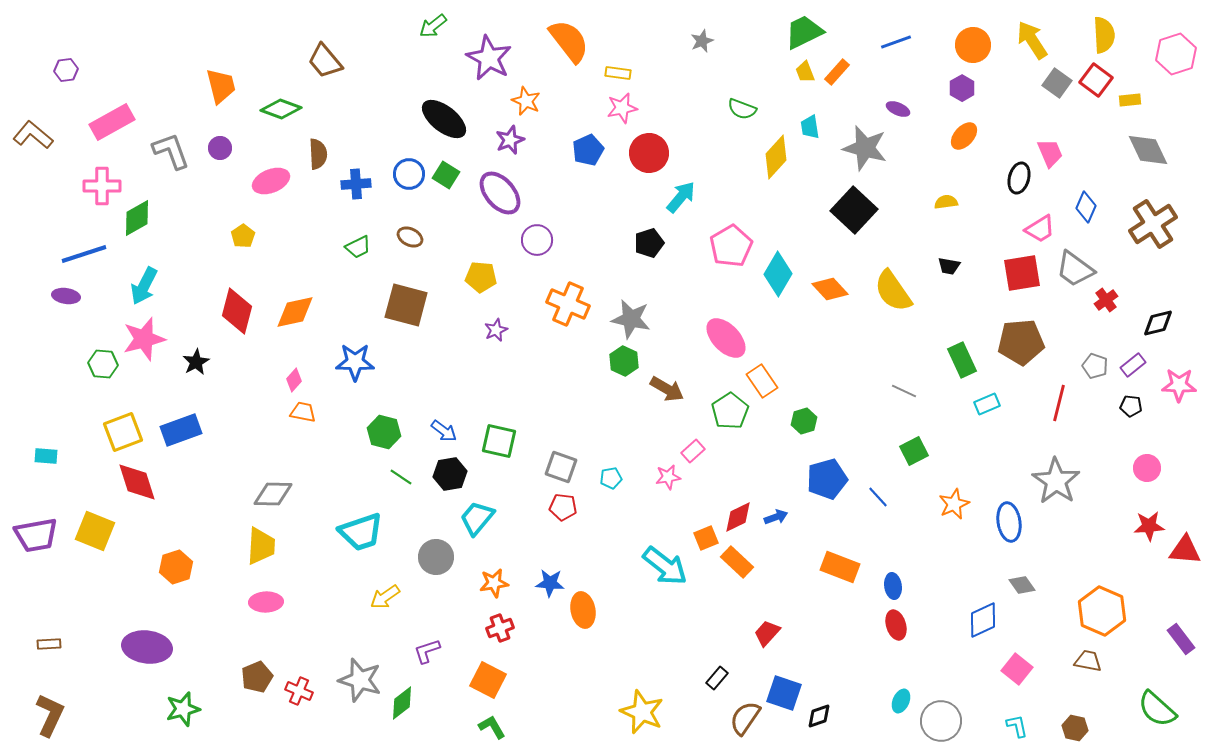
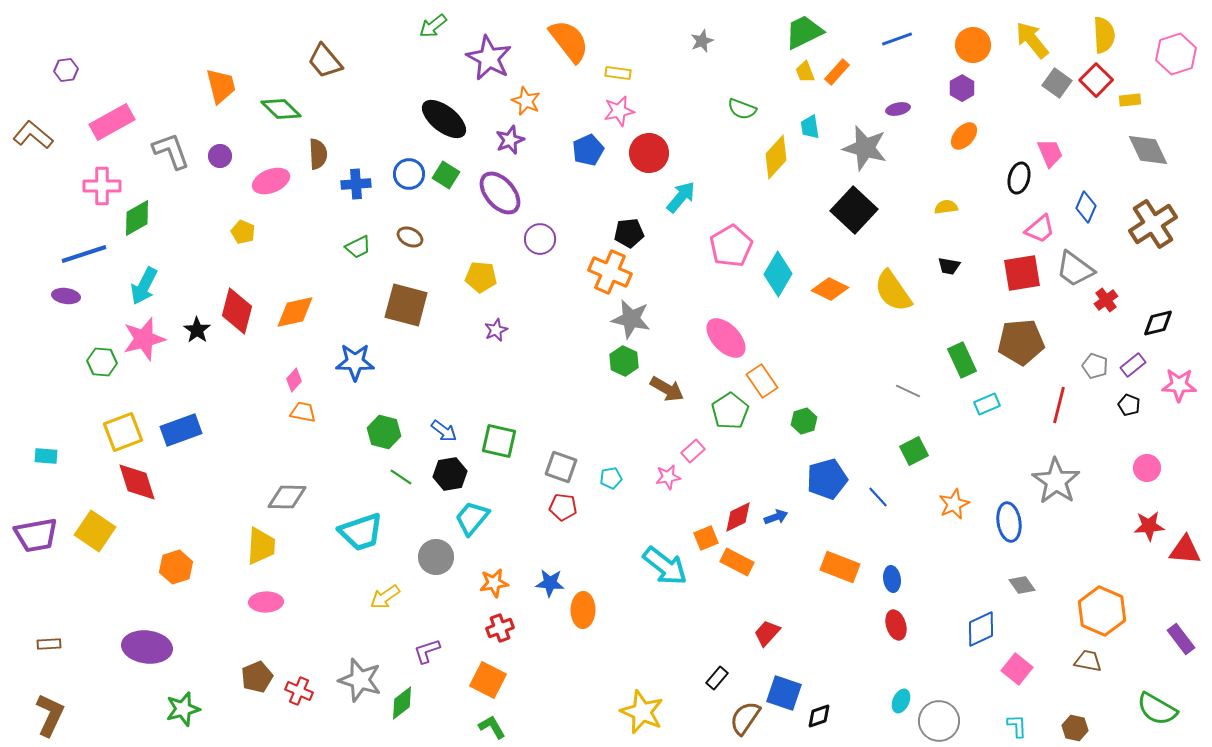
yellow arrow at (1032, 40): rotated 6 degrees counterclockwise
blue line at (896, 42): moved 1 px right, 3 px up
red square at (1096, 80): rotated 8 degrees clockwise
pink star at (622, 108): moved 3 px left, 3 px down
green diamond at (281, 109): rotated 24 degrees clockwise
purple ellipse at (898, 109): rotated 35 degrees counterclockwise
purple circle at (220, 148): moved 8 px down
yellow semicircle at (946, 202): moved 5 px down
pink trapezoid at (1040, 229): rotated 8 degrees counterclockwise
yellow pentagon at (243, 236): moved 4 px up; rotated 15 degrees counterclockwise
purple circle at (537, 240): moved 3 px right, 1 px up
black pentagon at (649, 243): moved 20 px left, 10 px up; rotated 12 degrees clockwise
orange diamond at (830, 289): rotated 21 degrees counterclockwise
orange cross at (568, 304): moved 42 px right, 32 px up
black star at (196, 362): moved 1 px right, 32 px up; rotated 8 degrees counterclockwise
green hexagon at (103, 364): moved 1 px left, 2 px up
gray line at (904, 391): moved 4 px right
red line at (1059, 403): moved 2 px down
black pentagon at (1131, 406): moved 2 px left, 1 px up; rotated 15 degrees clockwise
gray diamond at (273, 494): moved 14 px right, 3 px down
cyan trapezoid at (477, 518): moved 5 px left
yellow square at (95, 531): rotated 12 degrees clockwise
orange rectangle at (737, 562): rotated 16 degrees counterclockwise
blue ellipse at (893, 586): moved 1 px left, 7 px up
orange ellipse at (583, 610): rotated 12 degrees clockwise
blue diamond at (983, 620): moved 2 px left, 9 px down
green semicircle at (1157, 709): rotated 12 degrees counterclockwise
gray circle at (941, 721): moved 2 px left
cyan L-shape at (1017, 726): rotated 10 degrees clockwise
